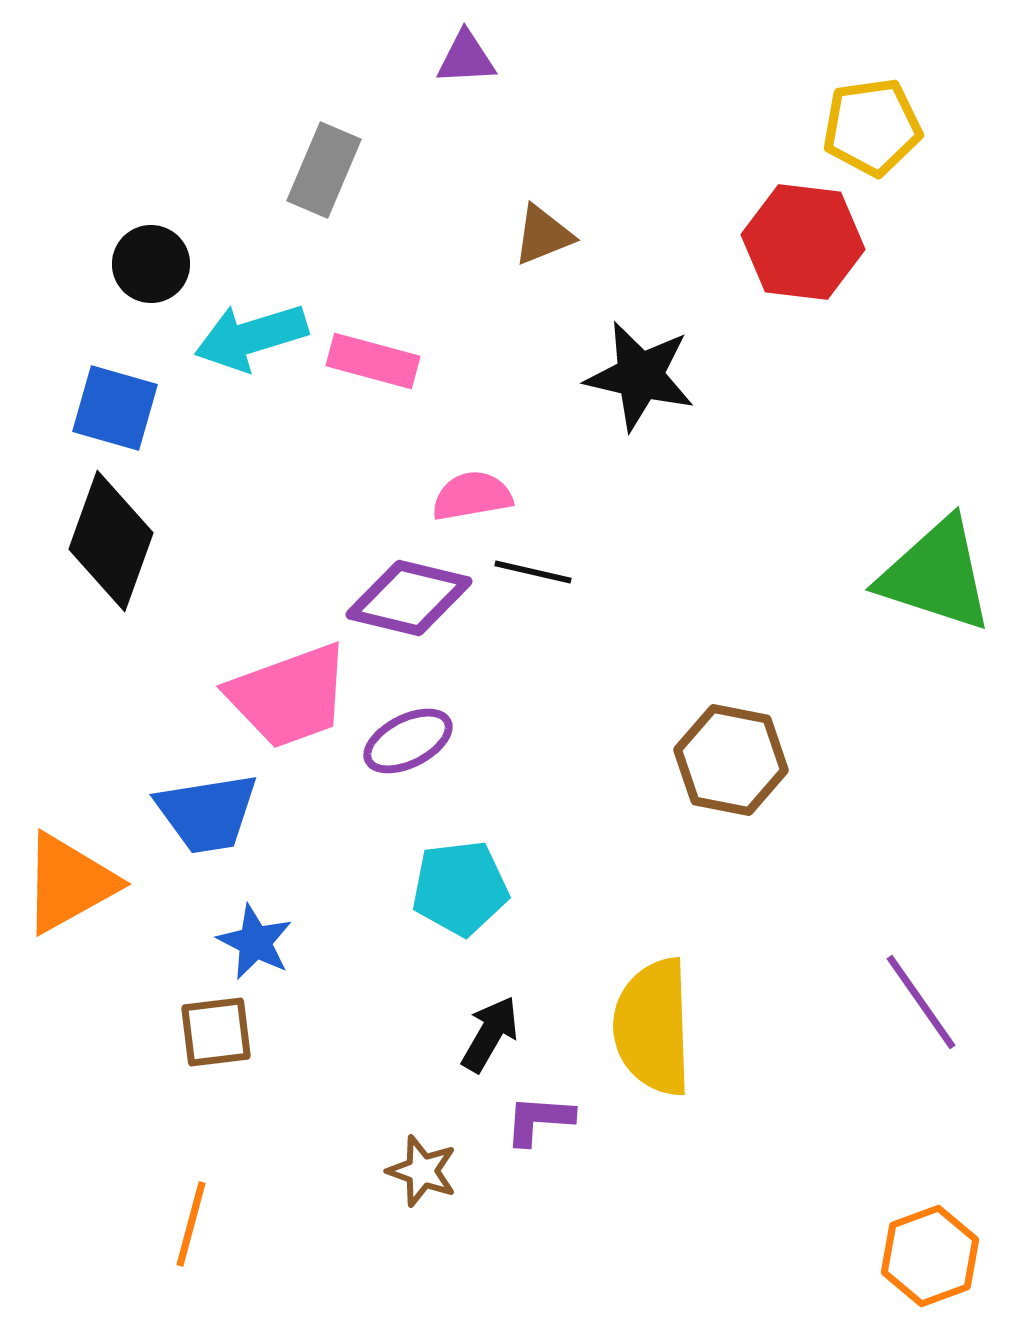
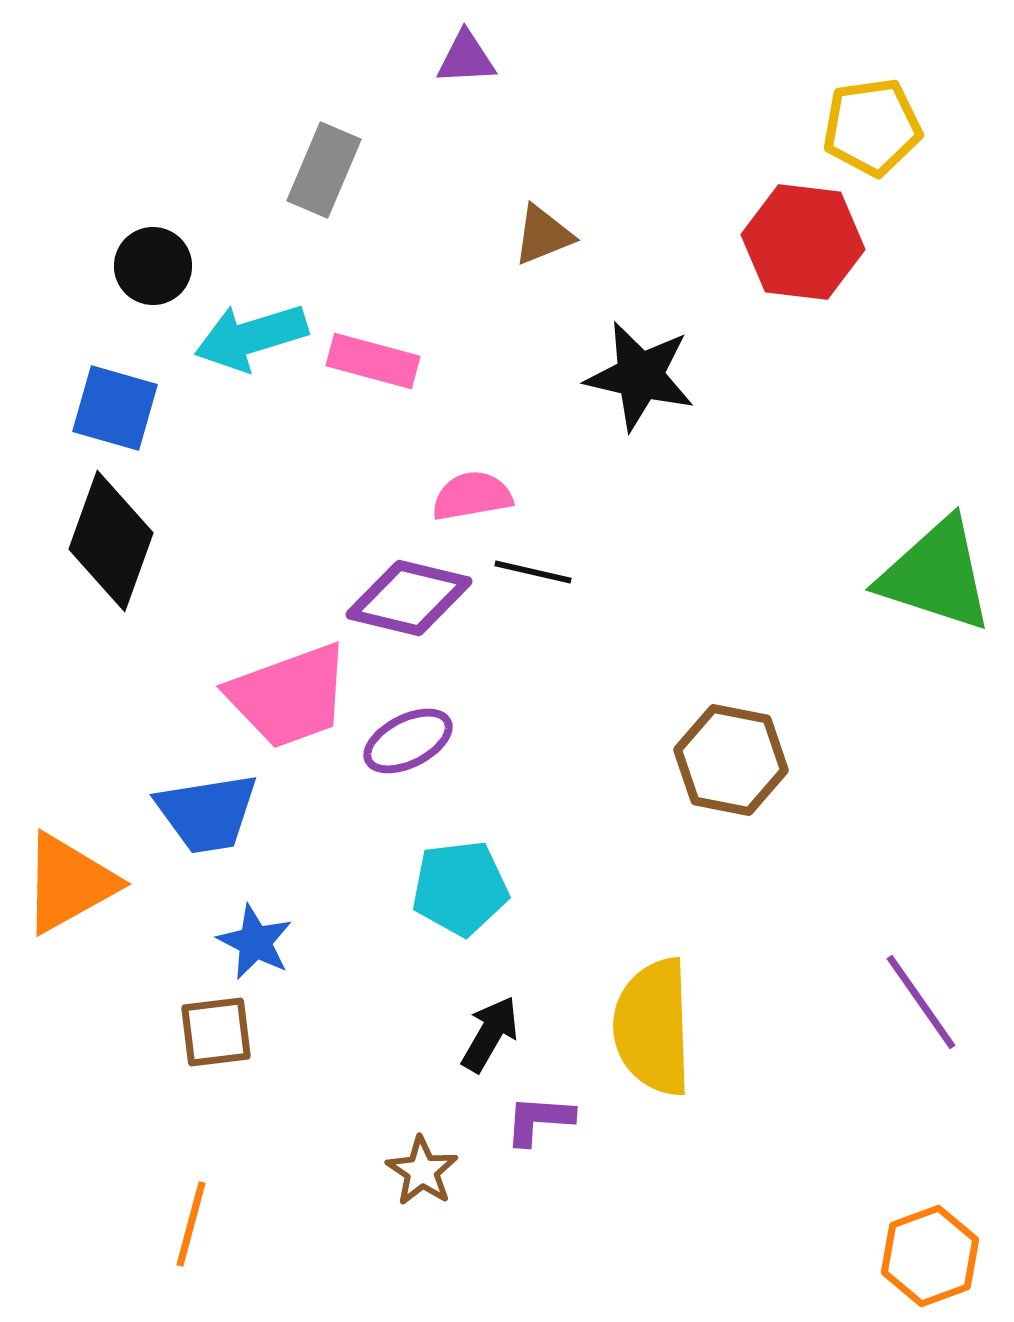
black circle: moved 2 px right, 2 px down
brown star: rotated 14 degrees clockwise
